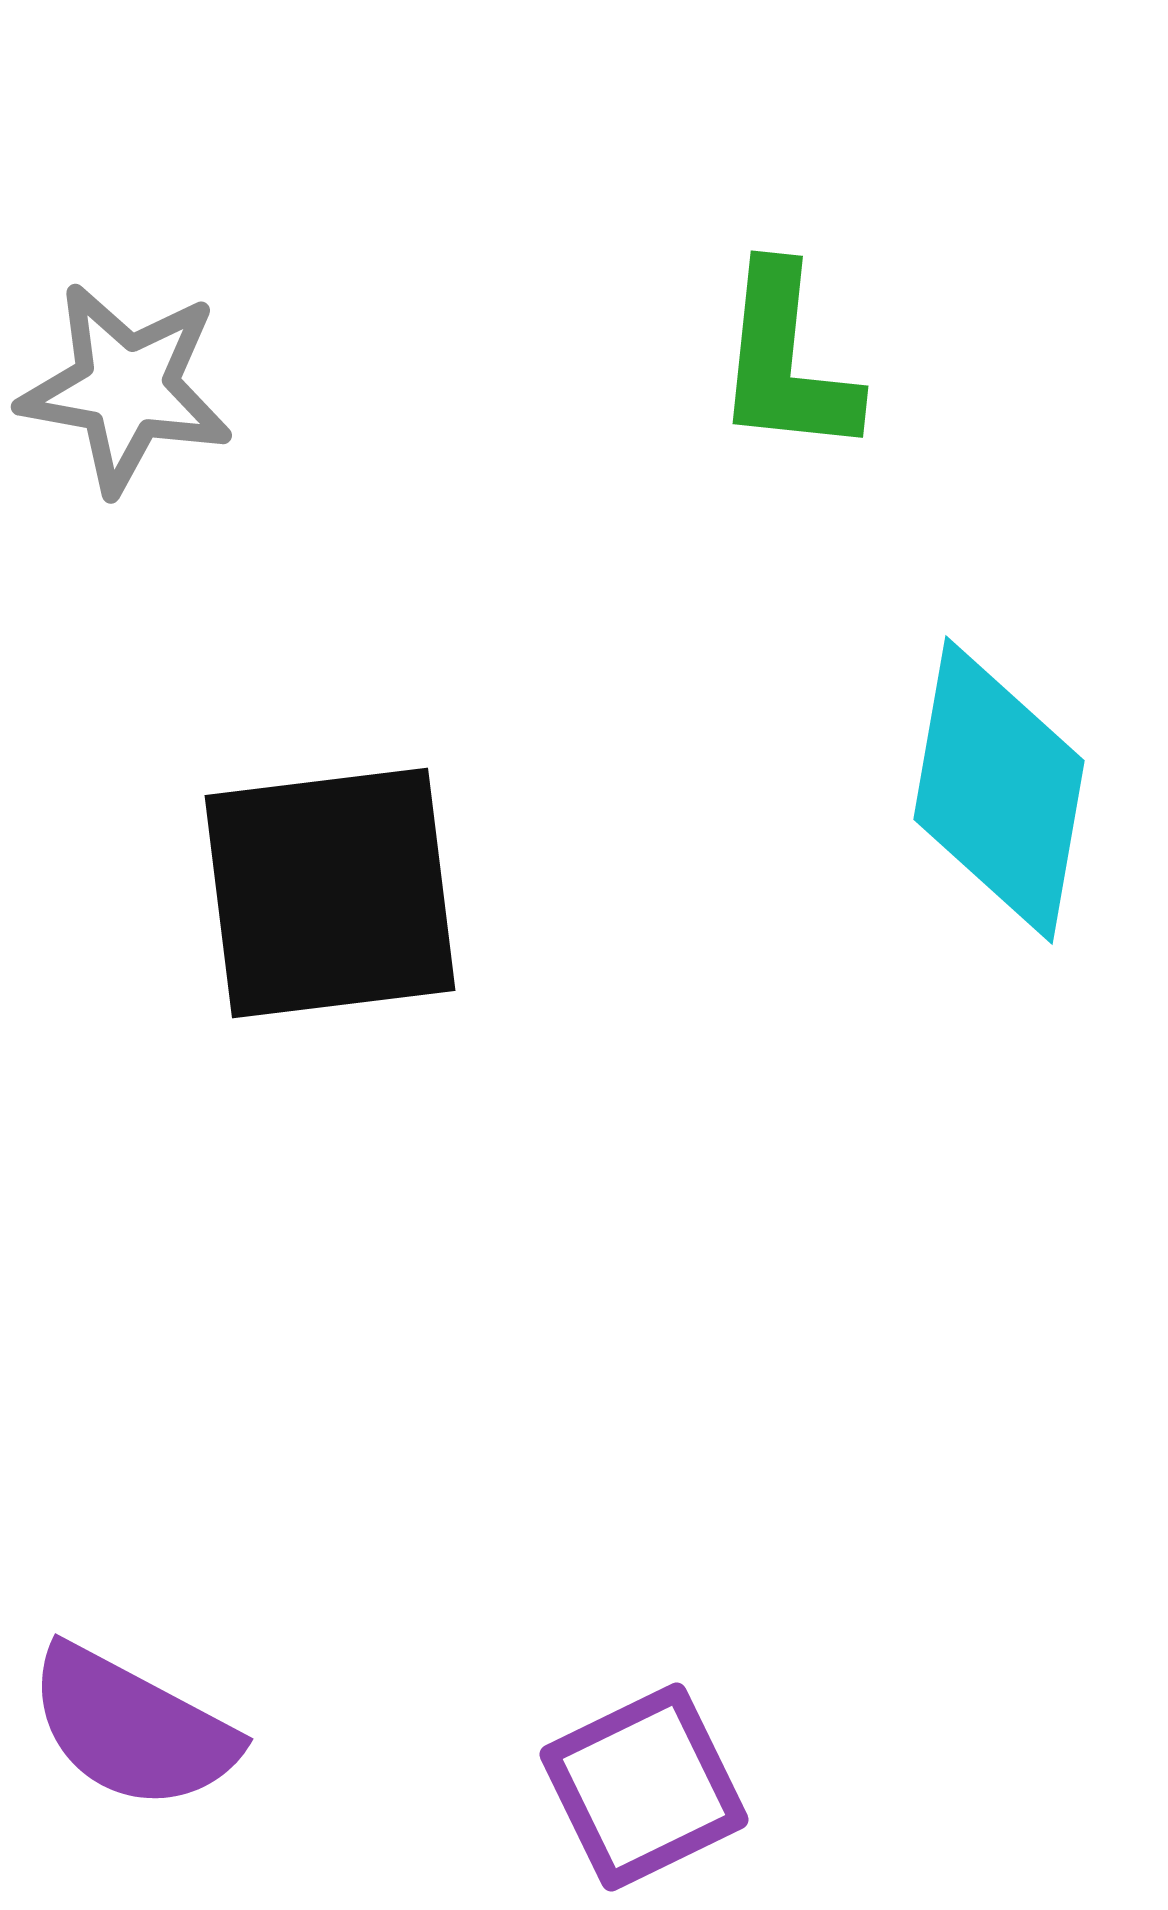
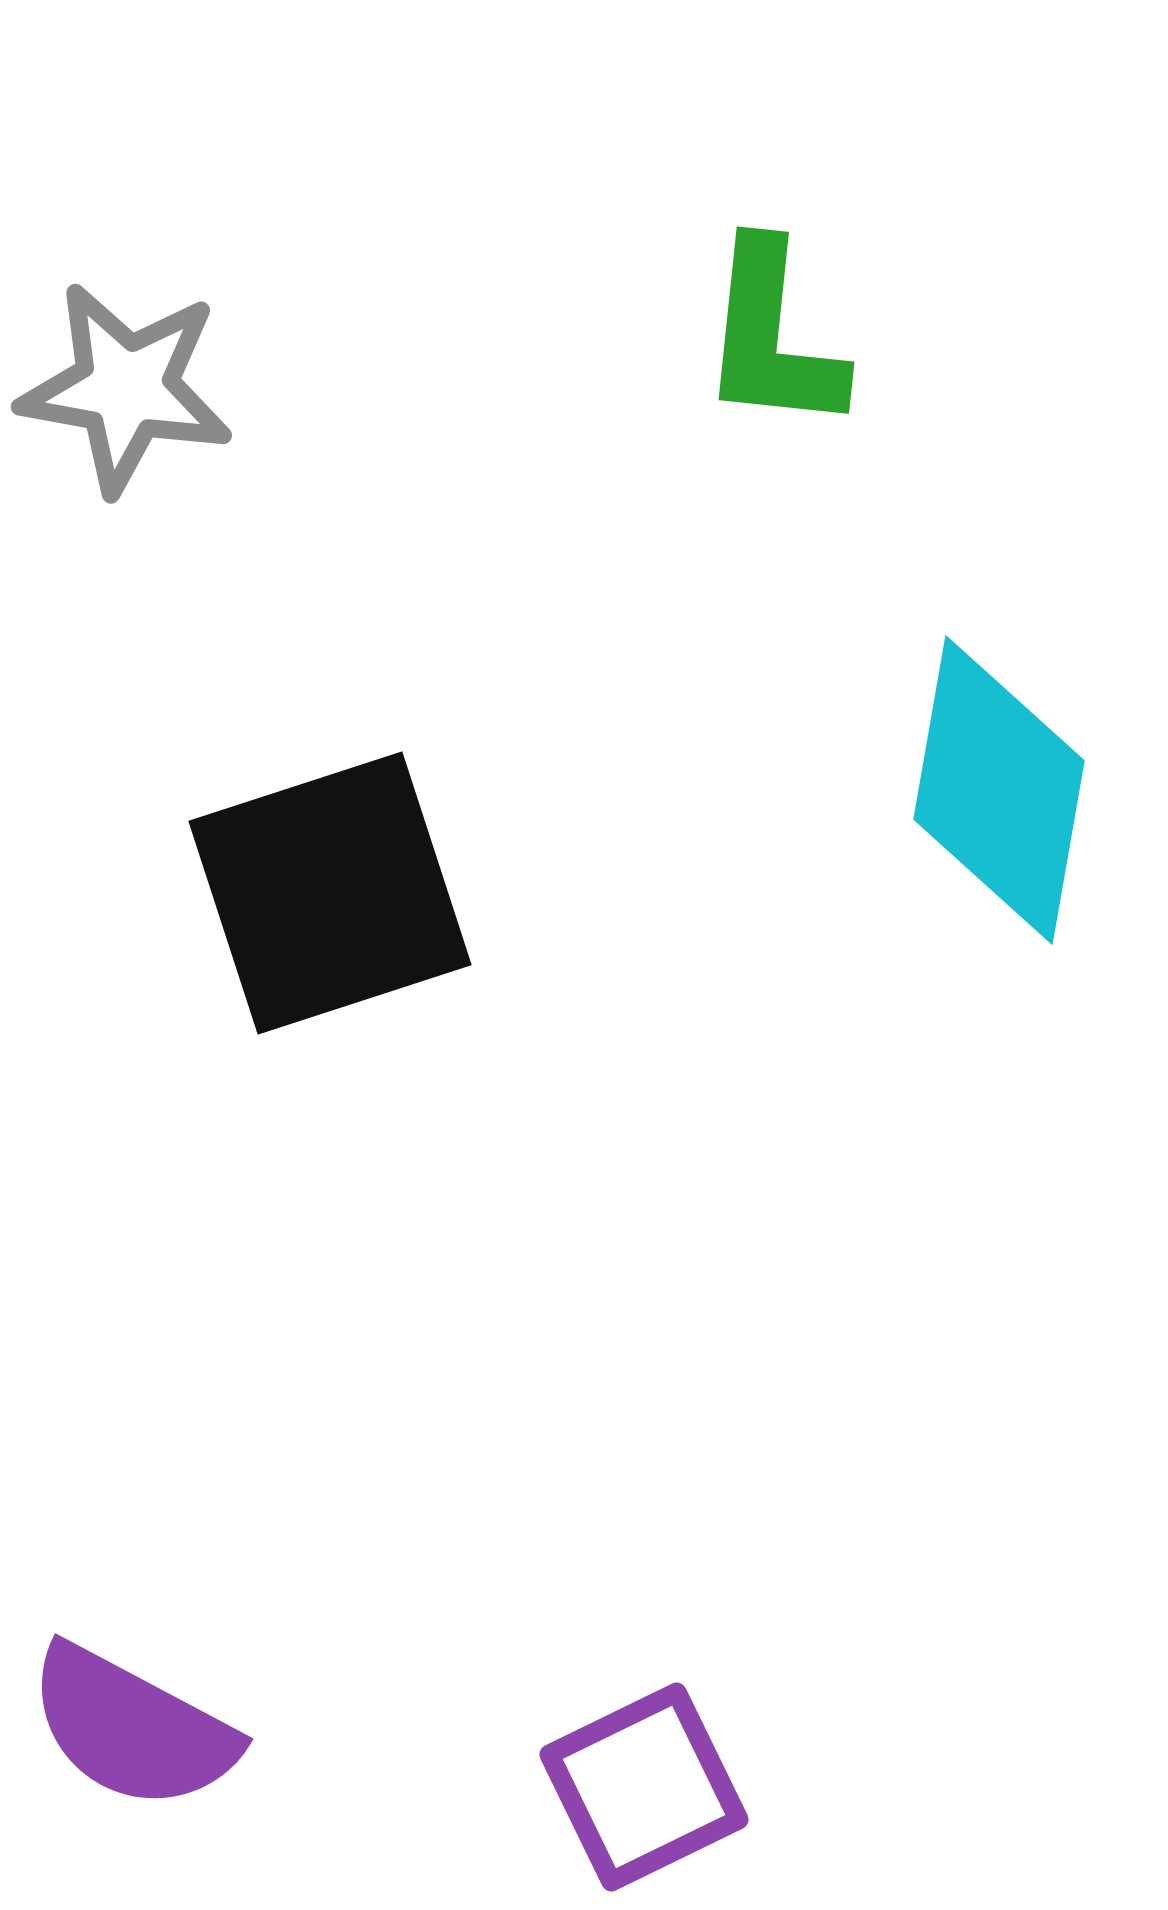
green L-shape: moved 14 px left, 24 px up
black square: rotated 11 degrees counterclockwise
